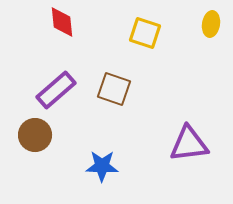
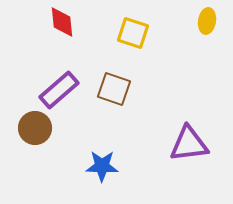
yellow ellipse: moved 4 px left, 3 px up
yellow square: moved 12 px left
purple rectangle: moved 3 px right
brown circle: moved 7 px up
